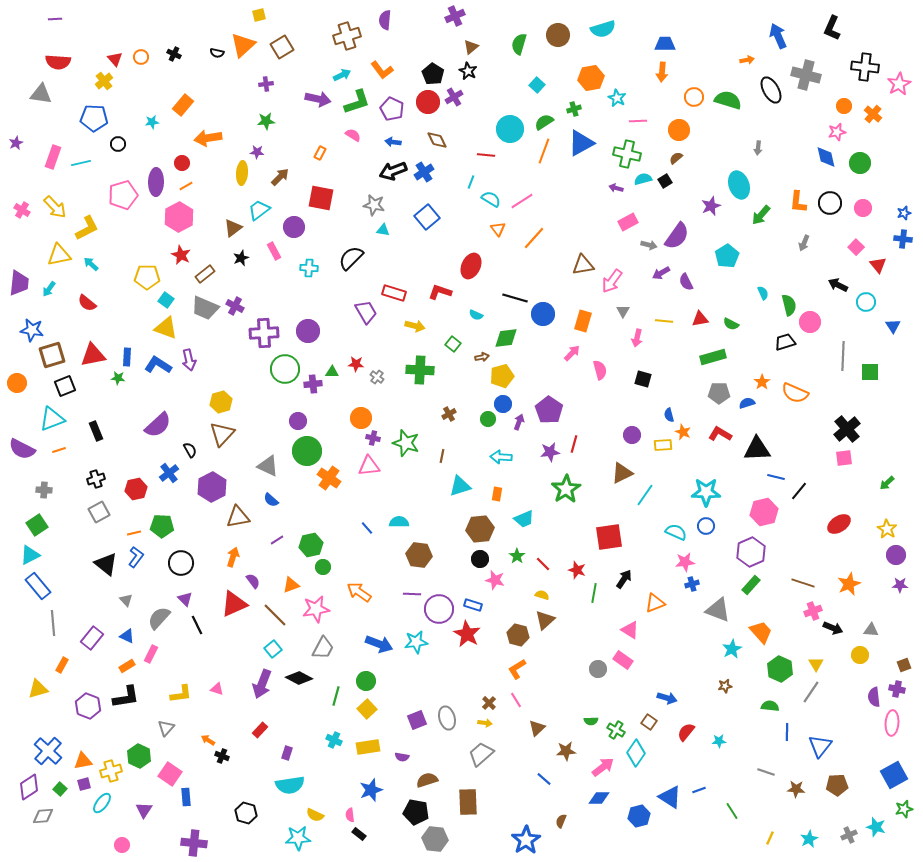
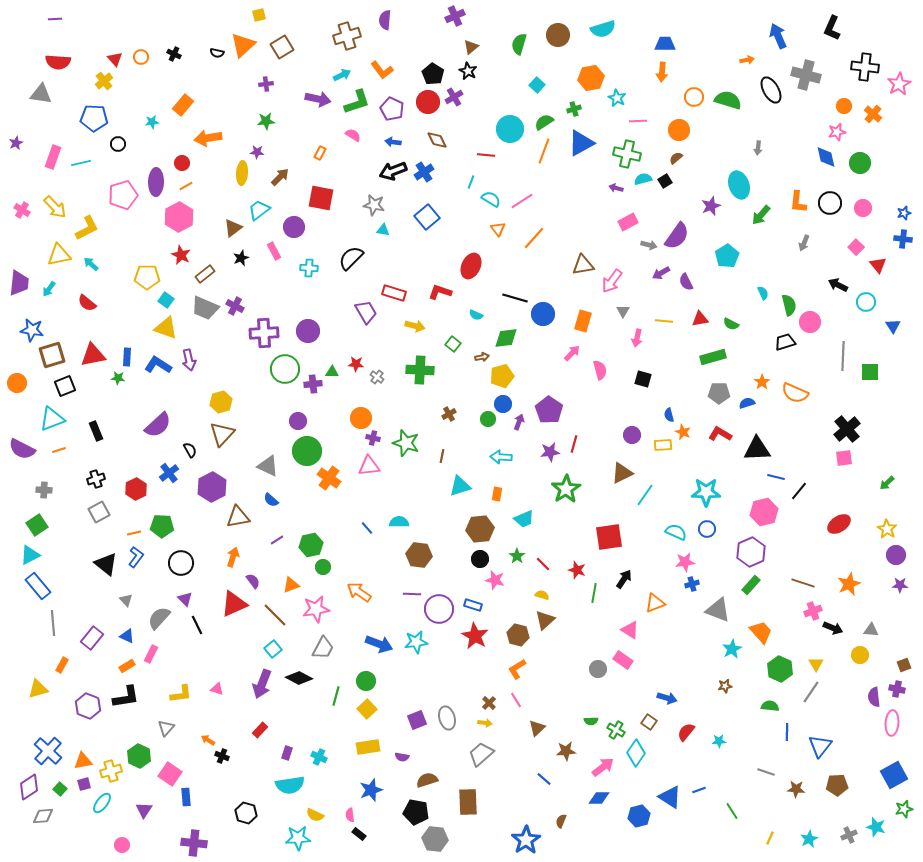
red hexagon at (136, 489): rotated 15 degrees counterclockwise
blue circle at (706, 526): moved 1 px right, 3 px down
red star at (467, 634): moved 8 px right, 2 px down
cyan cross at (334, 740): moved 15 px left, 17 px down
